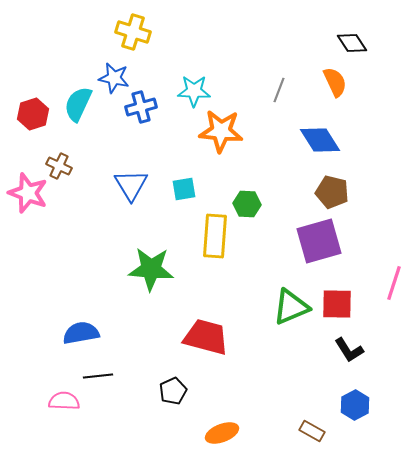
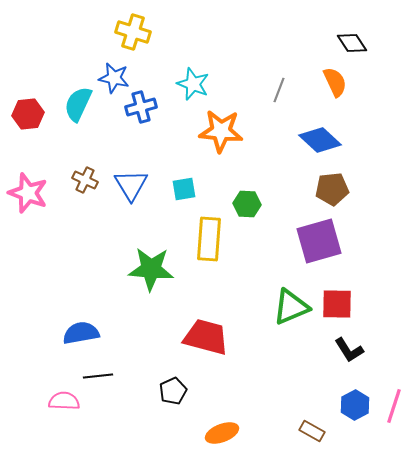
cyan star: moved 1 px left, 7 px up; rotated 20 degrees clockwise
red hexagon: moved 5 px left; rotated 12 degrees clockwise
blue diamond: rotated 15 degrees counterclockwise
brown cross: moved 26 px right, 14 px down
brown pentagon: moved 3 px up; rotated 20 degrees counterclockwise
yellow rectangle: moved 6 px left, 3 px down
pink line: moved 123 px down
